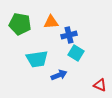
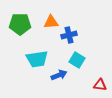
green pentagon: rotated 10 degrees counterclockwise
cyan square: moved 1 px right, 7 px down
red triangle: rotated 16 degrees counterclockwise
